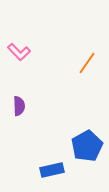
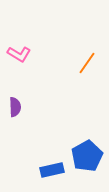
pink L-shape: moved 2 px down; rotated 15 degrees counterclockwise
purple semicircle: moved 4 px left, 1 px down
blue pentagon: moved 10 px down
